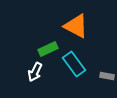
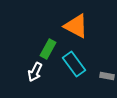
green rectangle: rotated 36 degrees counterclockwise
